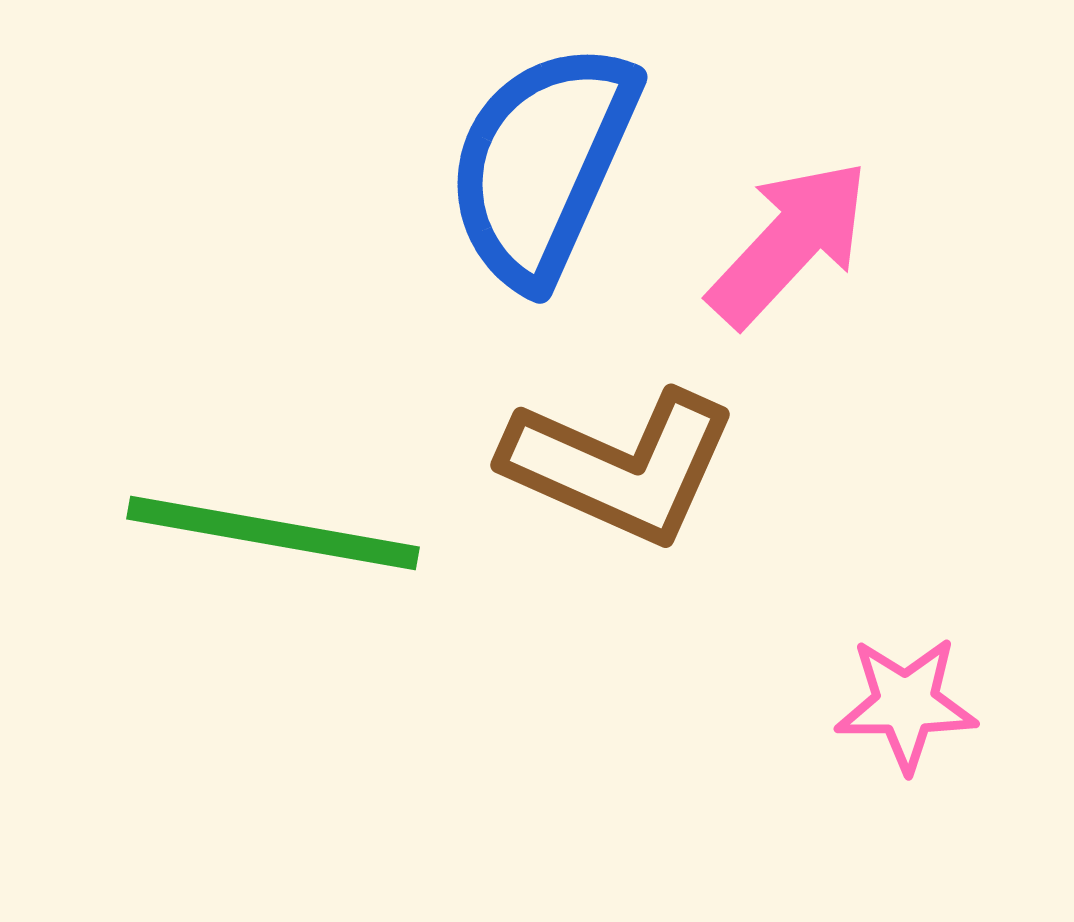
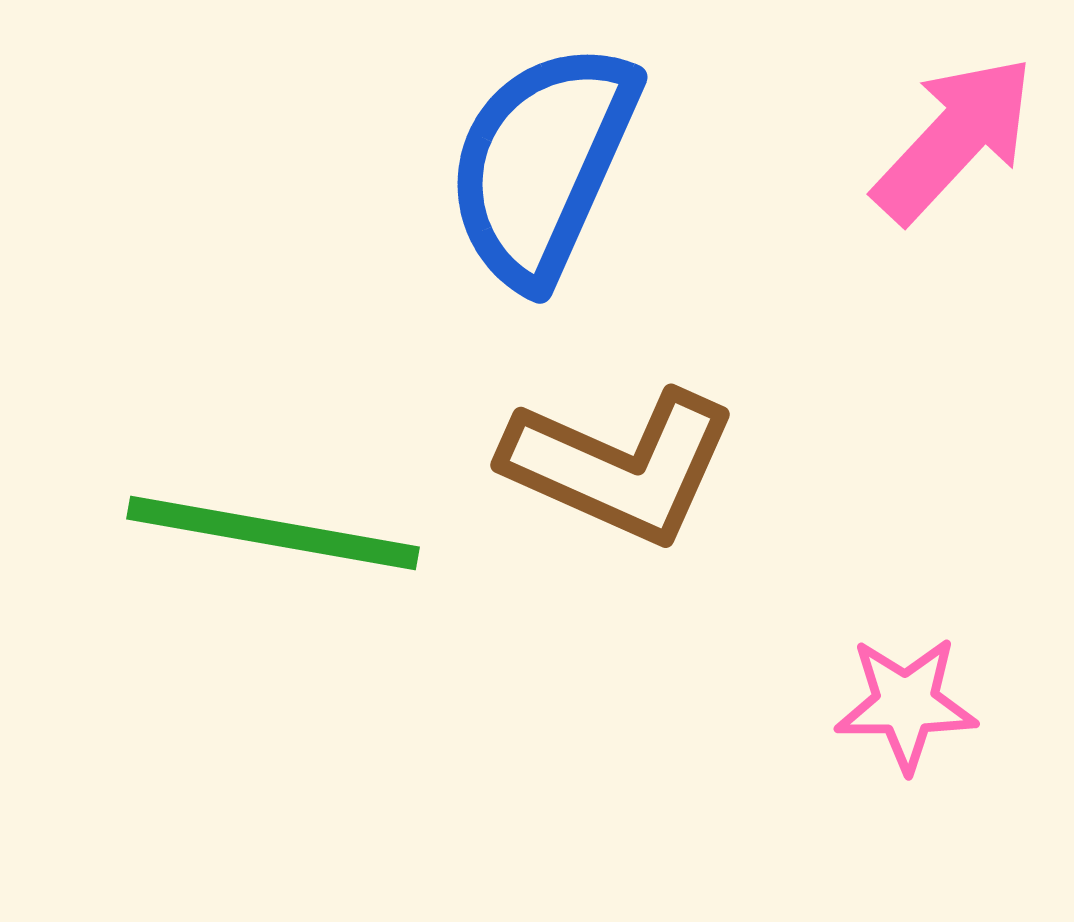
pink arrow: moved 165 px right, 104 px up
